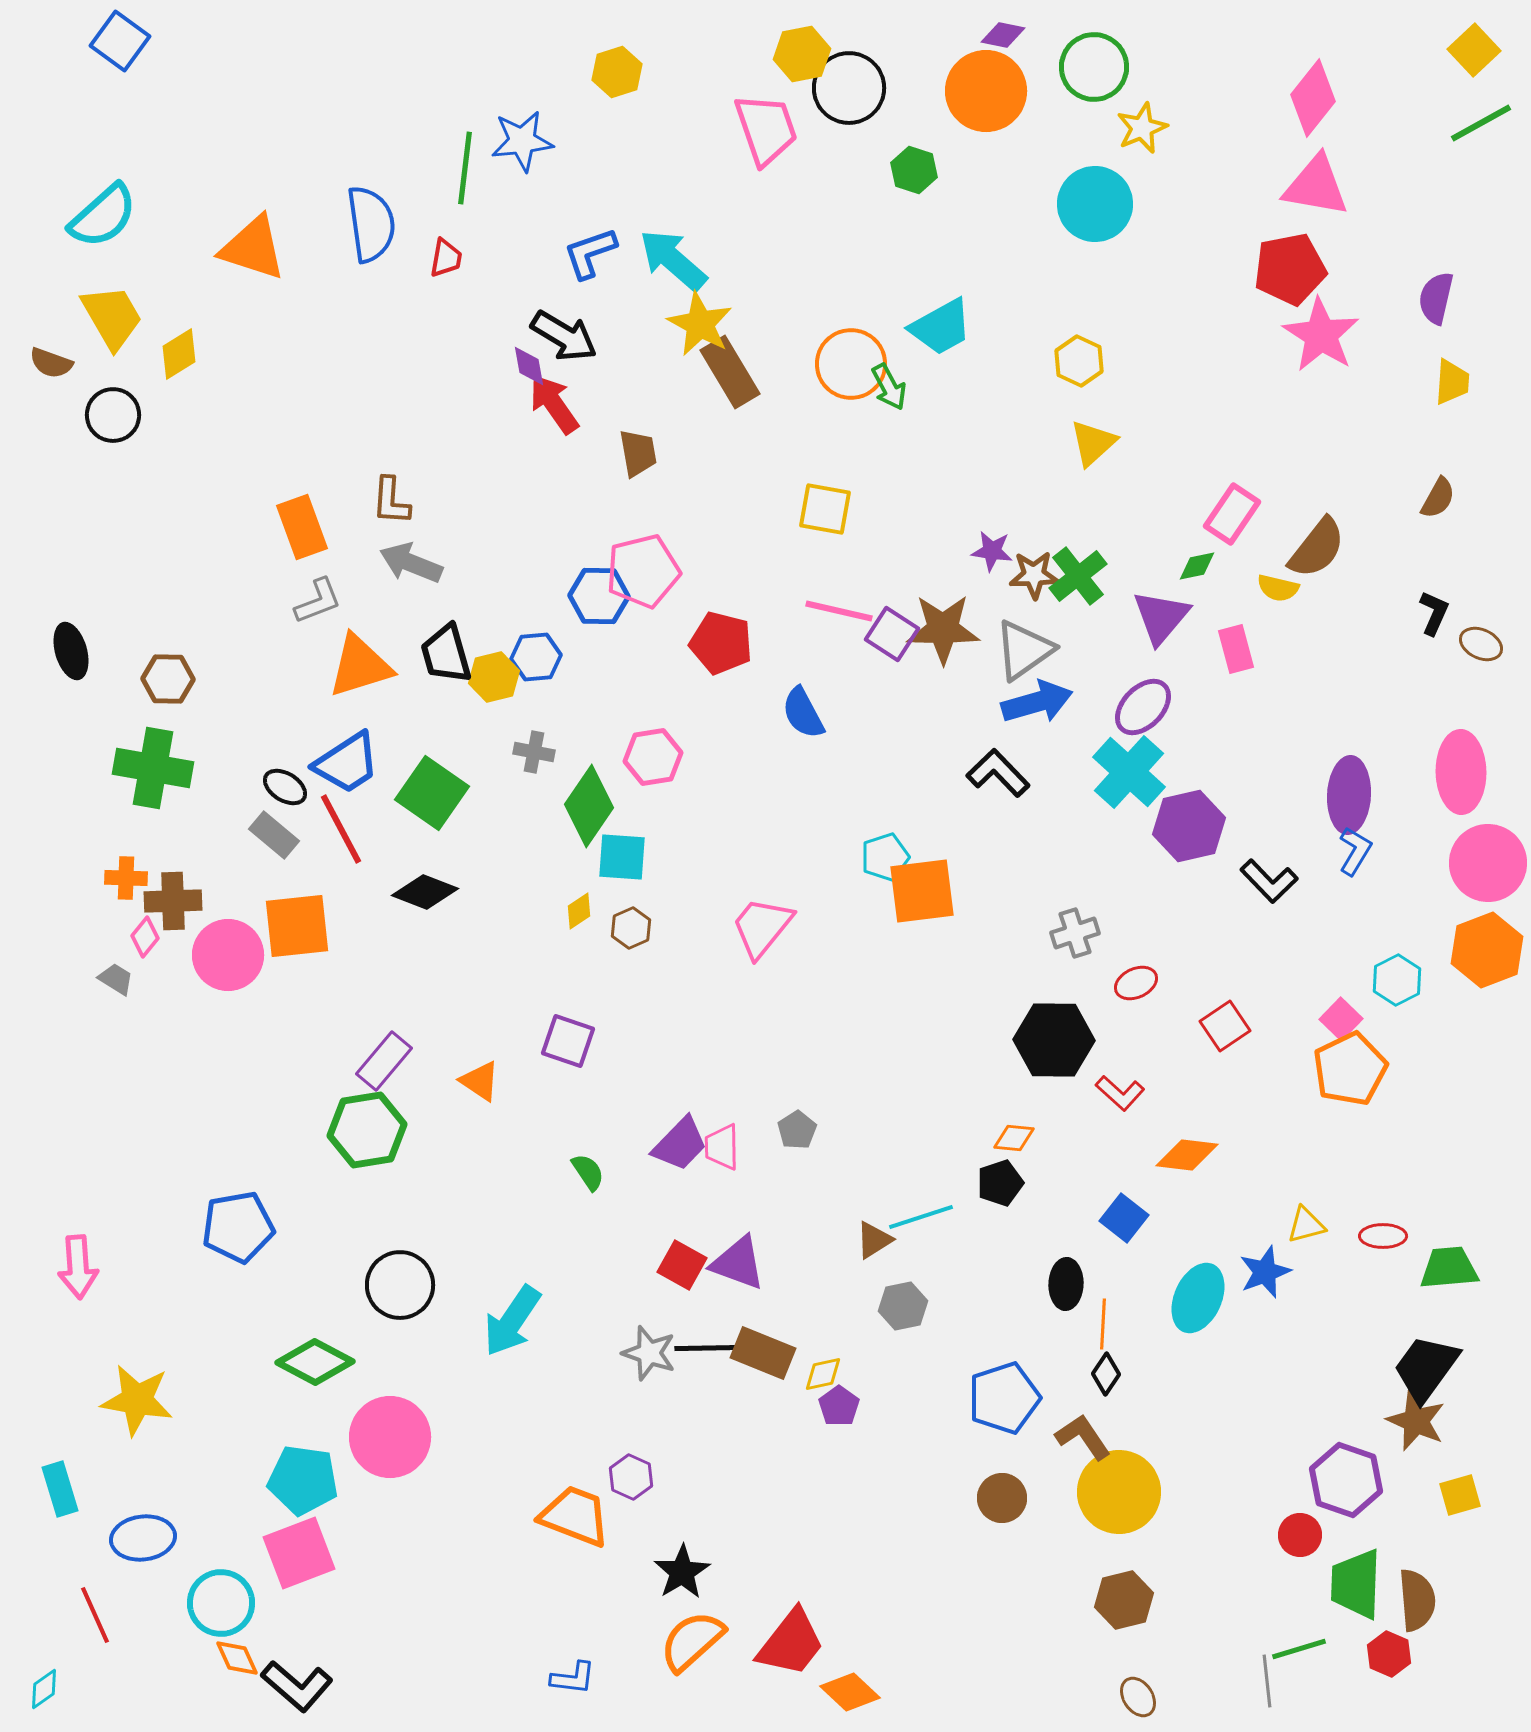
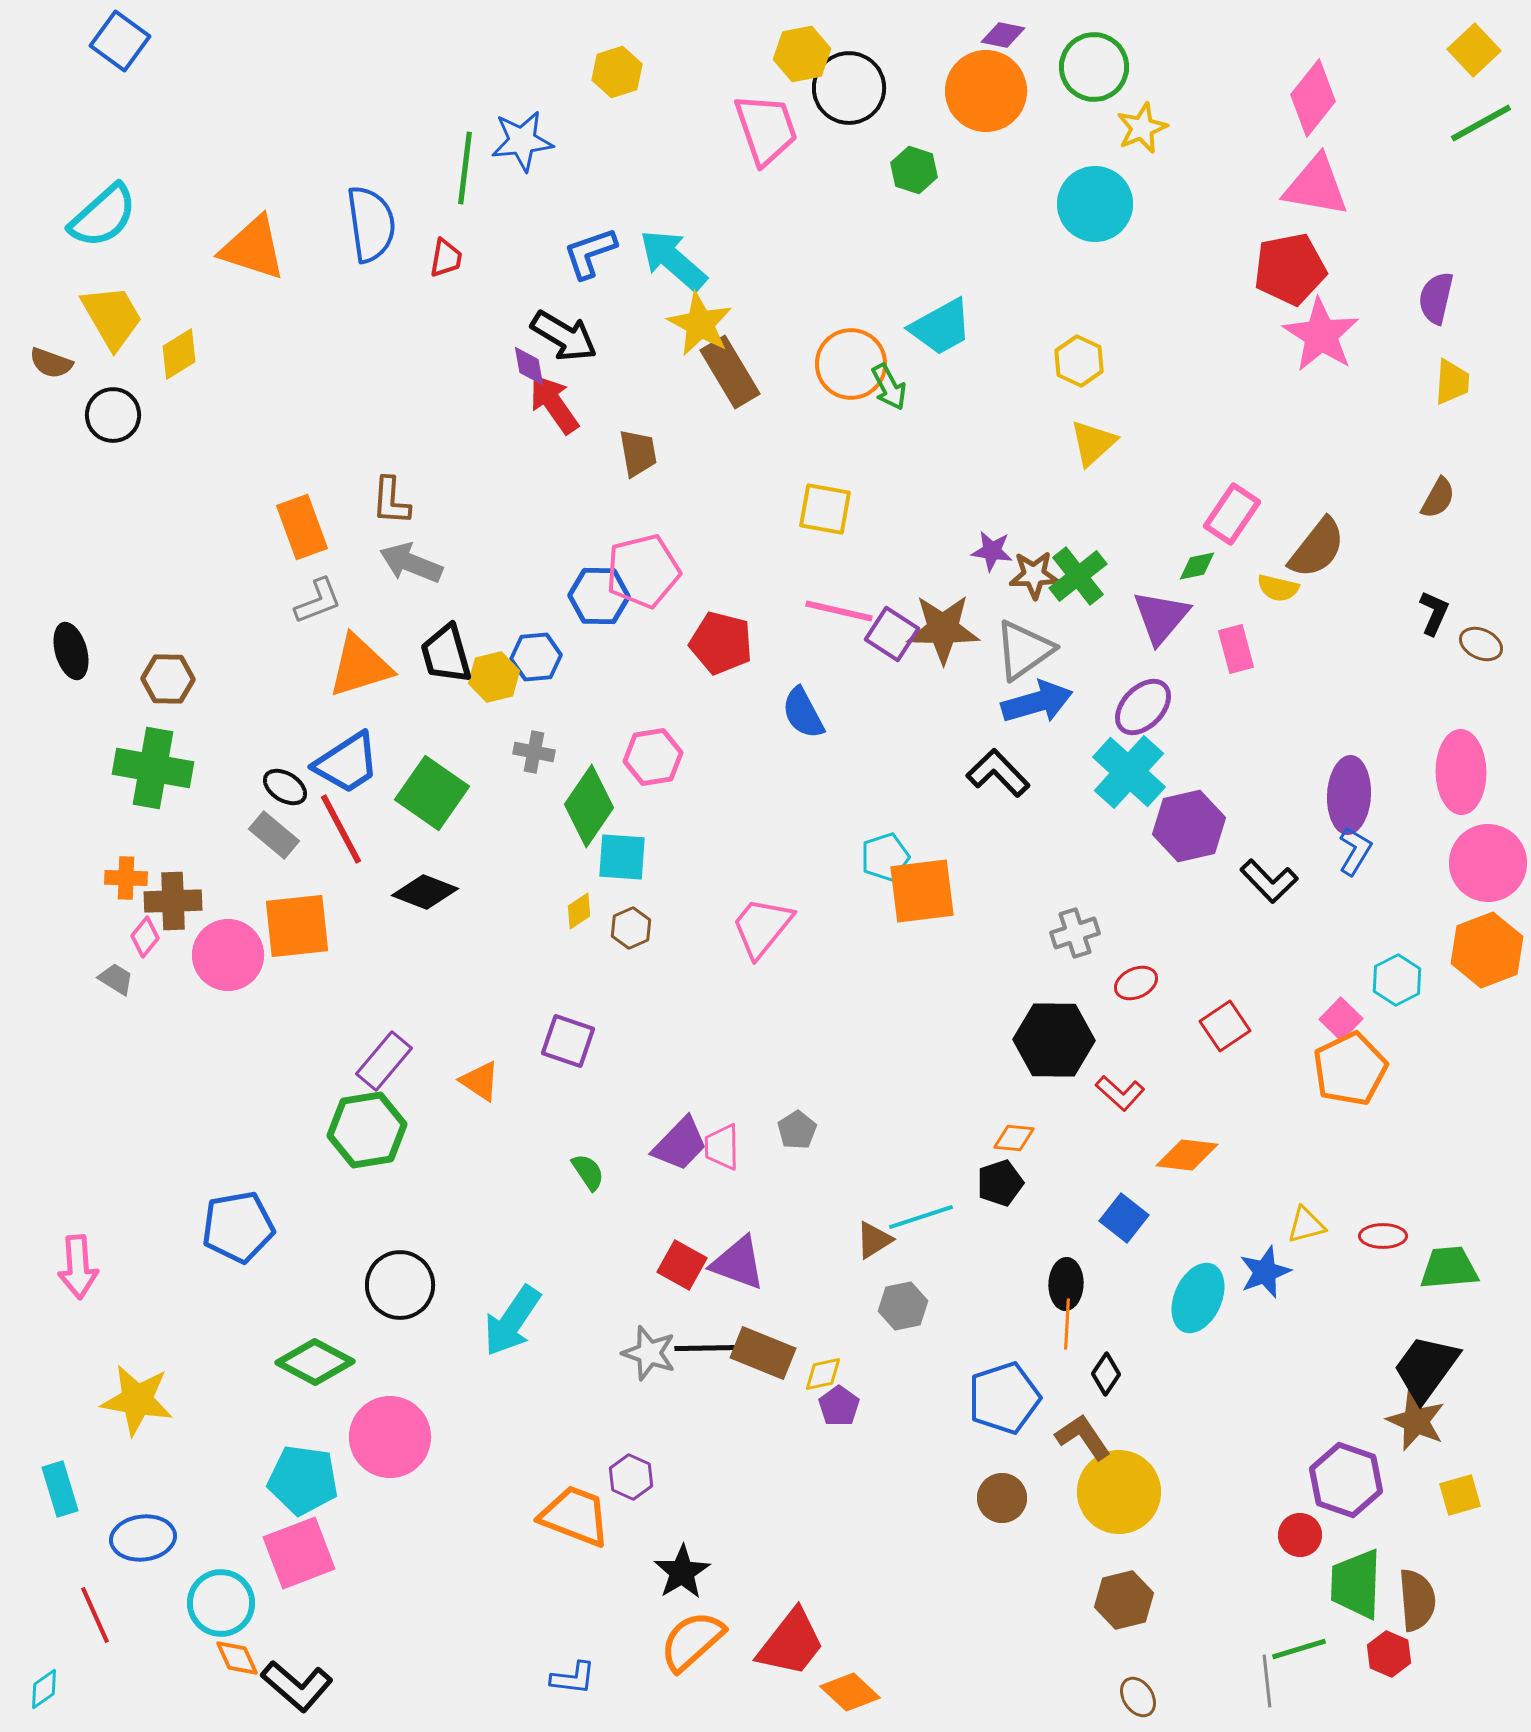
orange line at (1103, 1324): moved 36 px left
